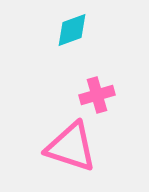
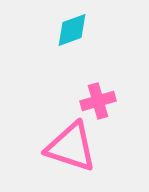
pink cross: moved 1 px right, 6 px down
